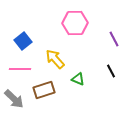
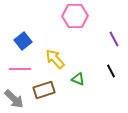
pink hexagon: moved 7 px up
